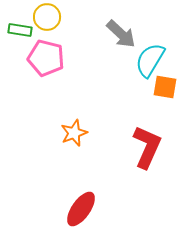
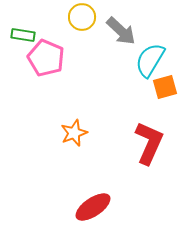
yellow circle: moved 35 px right
green rectangle: moved 3 px right, 5 px down
gray arrow: moved 3 px up
pink pentagon: rotated 9 degrees clockwise
orange square: rotated 25 degrees counterclockwise
red L-shape: moved 2 px right, 4 px up
red ellipse: moved 12 px right, 2 px up; rotated 21 degrees clockwise
